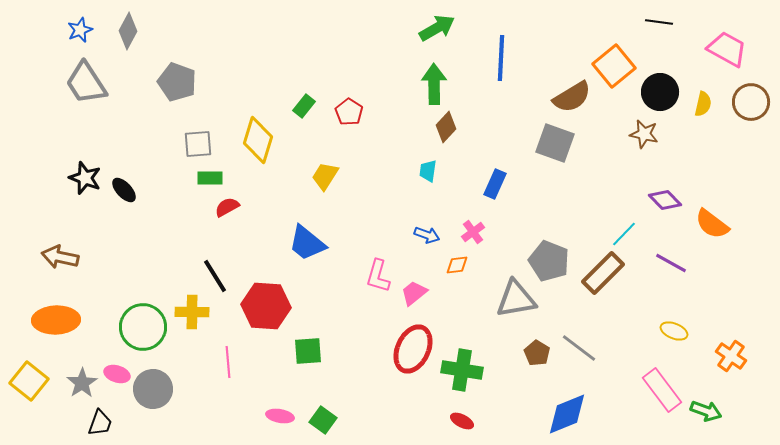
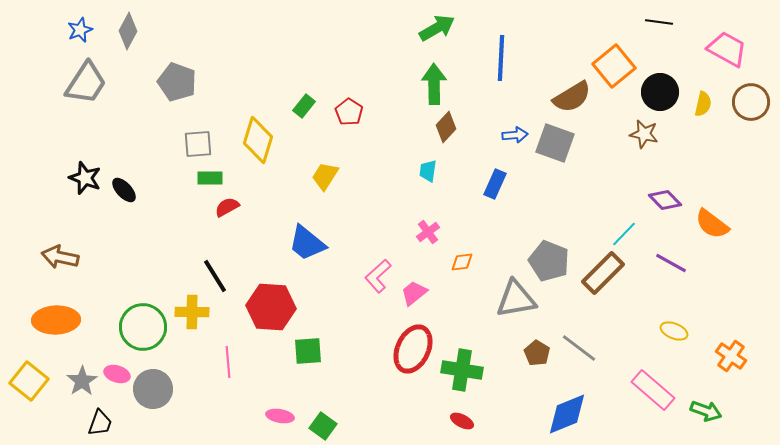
gray trapezoid at (86, 83): rotated 114 degrees counterclockwise
pink cross at (473, 232): moved 45 px left
blue arrow at (427, 235): moved 88 px right, 100 px up; rotated 25 degrees counterclockwise
orange diamond at (457, 265): moved 5 px right, 3 px up
pink L-shape at (378, 276): rotated 32 degrees clockwise
red hexagon at (266, 306): moved 5 px right, 1 px down
gray star at (82, 383): moved 2 px up
pink rectangle at (662, 390): moved 9 px left; rotated 12 degrees counterclockwise
green square at (323, 420): moved 6 px down
